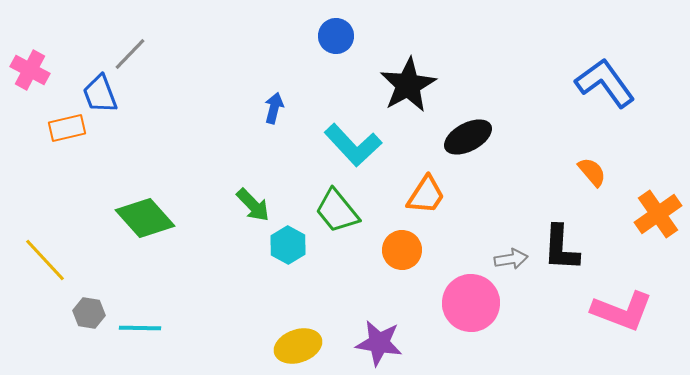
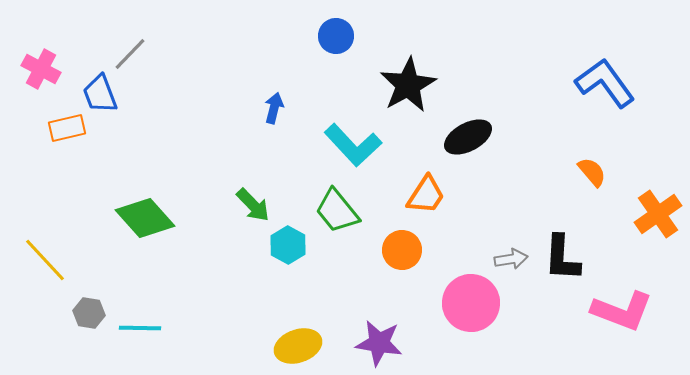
pink cross: moved 11 px right, 1 px up
black L-shape: moved 1 px right, 10 px down
